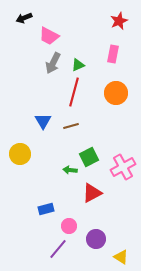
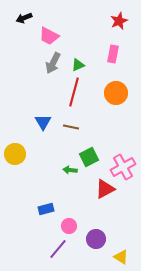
blue triangle: moved 1 px down
brown line: moved 1 px down; rotated 28 degrees clockwise
yellow circle: moved 5 px left
red triangle: moved 13 px right, 4 px up
